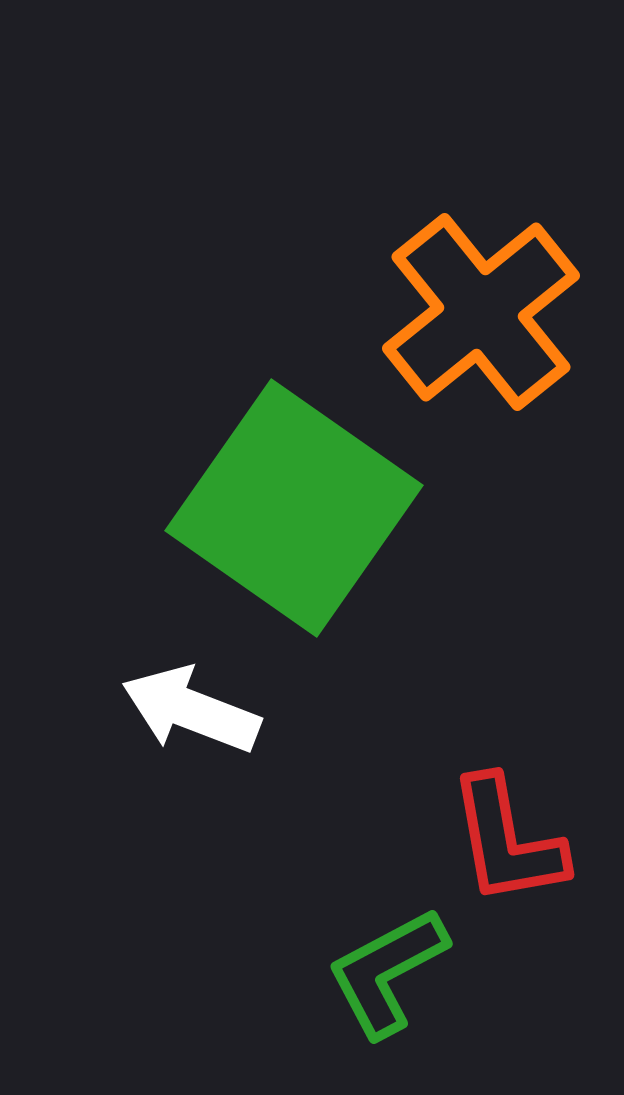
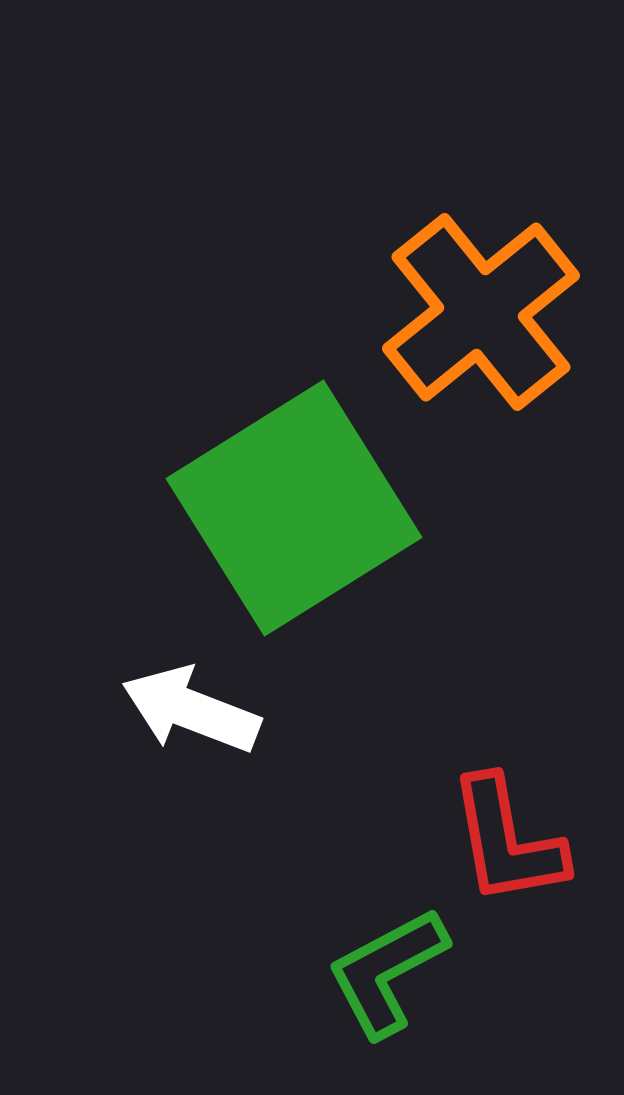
green square: rotated 23 degrees clockwise
